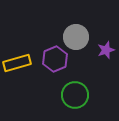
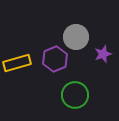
purple star: moved 3 px left, 4 px down
